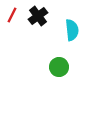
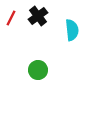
red line: moved 1 px left, 3 px down
green circle: moved 21 px left, 3 px down
